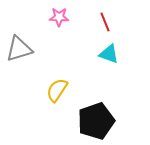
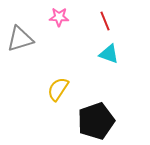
red line: moved 1 px up
gray triangle: moved 1 px right, 10 px up
yellow semicircle: moved 1 px right, 1 px up
